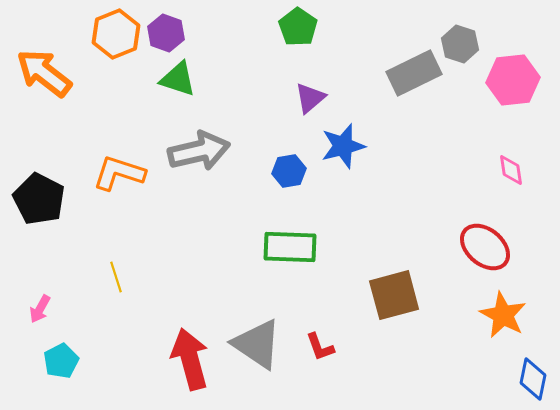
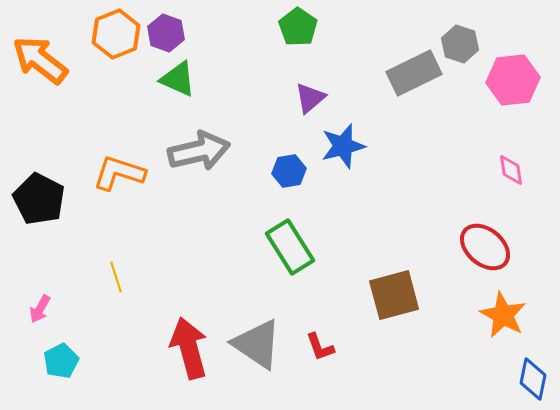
orange arrow: moved 4 px left, 13 px up
green triangle: rotated 6 degrees clockwise
green rectangle: rotated 56 degrees clockwise
red arrow: moved 1 px left, 11 px up
